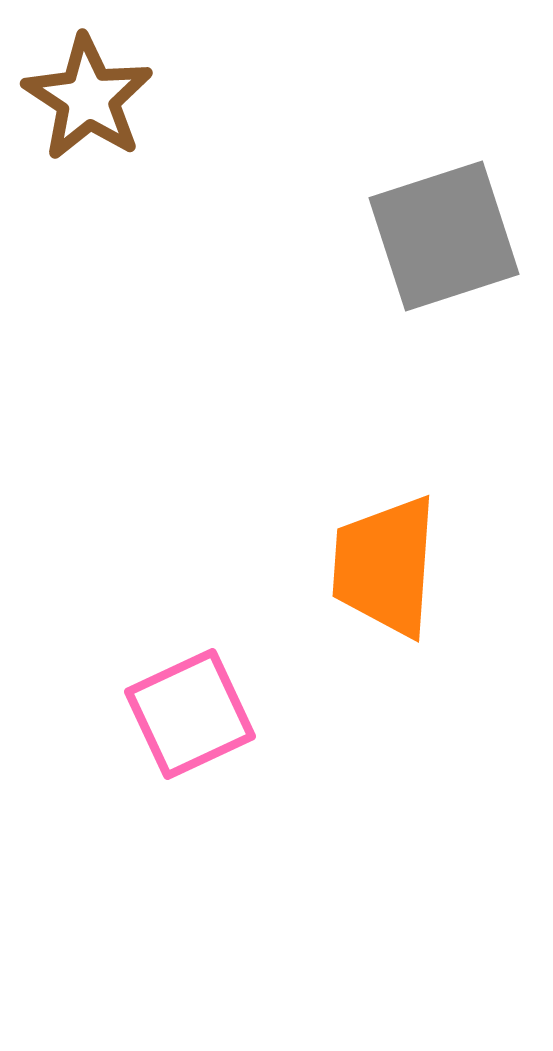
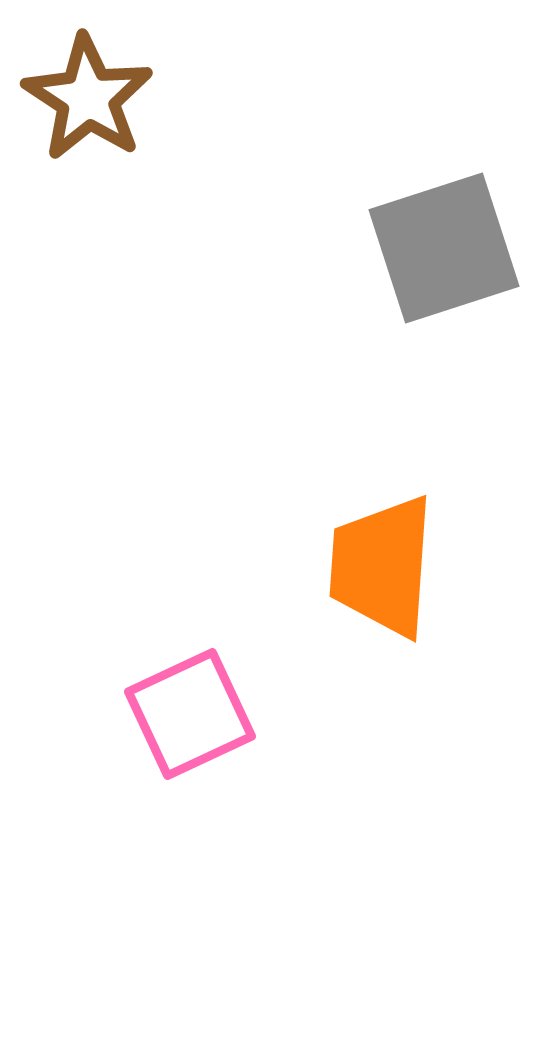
gray square: moved 12 px down
orange trapezoid: moved 3 px left
